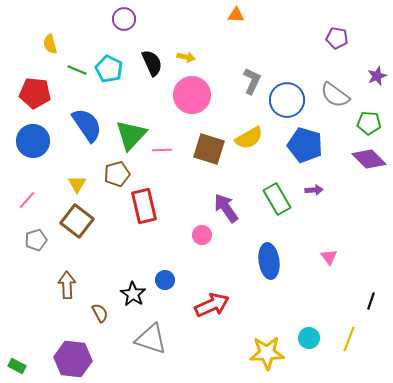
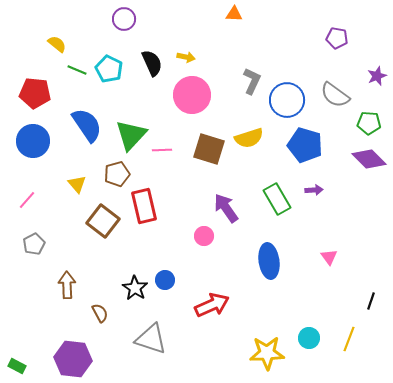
orange triangle at (236, 15): moved 2 px left, 1 px up
yellow semicircle at (50, 44): moved 7 px right; rotated 144 degrees clockwise
yellow semicircle at (249, 138): rotated 12 degrees clockwise
yellow triangle at (77, 184): rotated 12 degrees counterclockwise
brown square at (77, 221): moved 26 px right
pink circle at (202, 235): moved 2 px right, 1 px down
gray pentagon at (36, 240): moved 2 px left, 4 px down; rotated 10 degrees counterclockwise
black star at (133, 294): moved 2 px right, 6 px up
